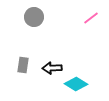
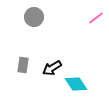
pink line: moved 5 px right
black arrow: rotated 30 degrees counterclockwise
cyan diamond: rotated 25 degrees clockwise
